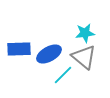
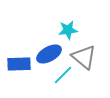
cyan star: moved 17 px left, 3 px up
blue rectangle: moved 15 px down
